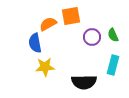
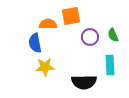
orange semicircle: rotated 30 degrees clockwise
purple circle: moved 2 px left
cyan rectangle: moved 3 px left; rotated 18 degrees counterclockwise
